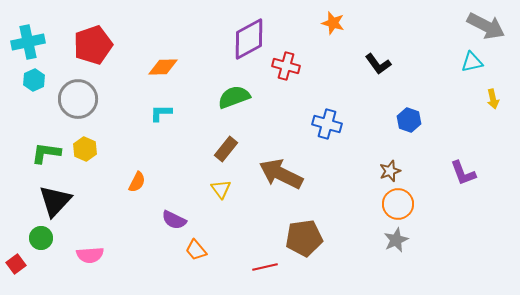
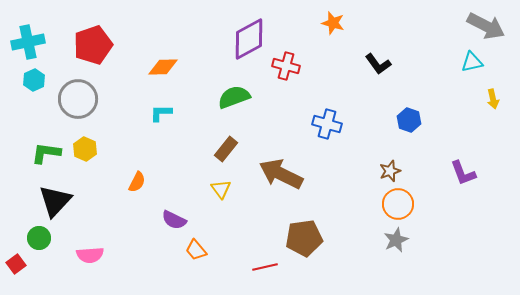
green circle: moved 2 px left
